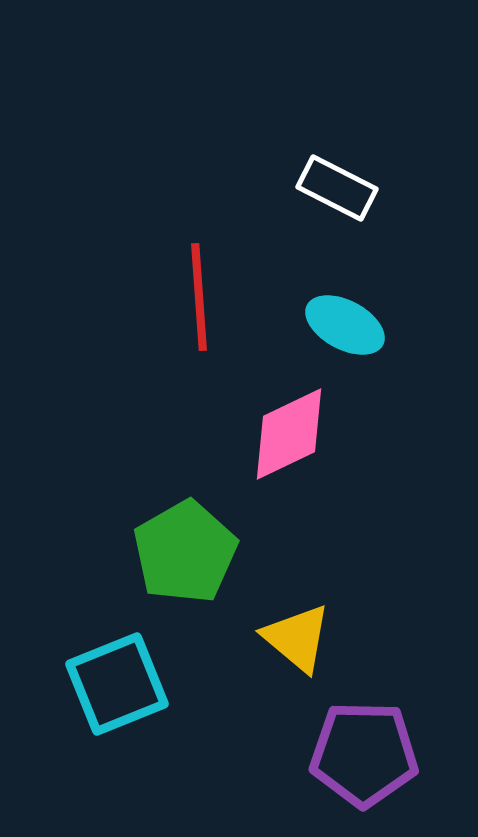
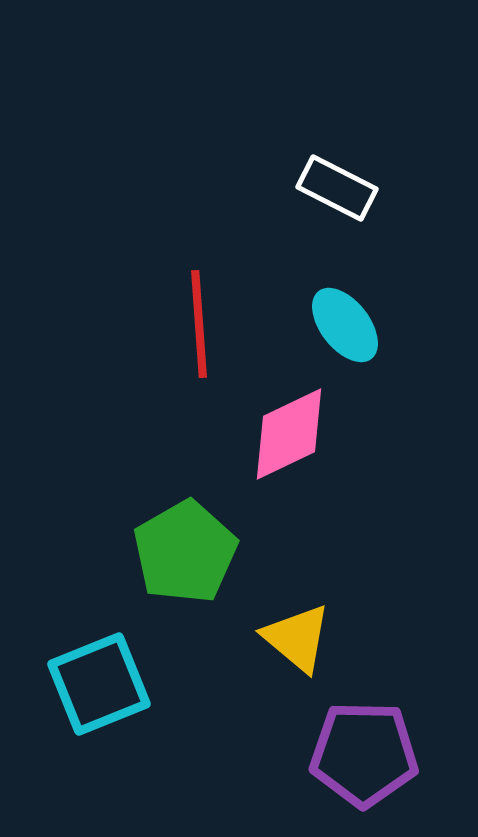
red line: moved 27 px down
cyan ellipse: rotated 24 degrees clockwise
cyan square: moved 18 px left
